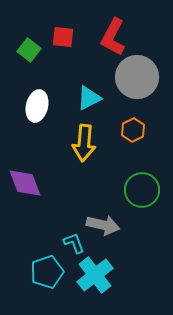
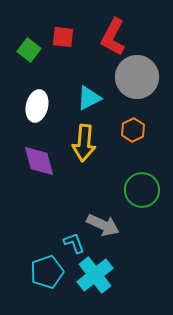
purple diamond: moved 14 px right, 22 px up; rotated 6 degrees clockwise
gray arrow: rotated 12 degrees clockwise
